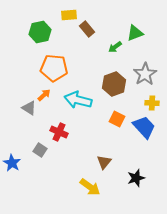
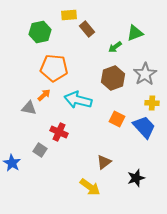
brown hexagon: moved 1 px left, 6 px up
gray triangle: rotated 21 degrees counterclockwise
brown triangle: rotated 14 degrees clockwise
